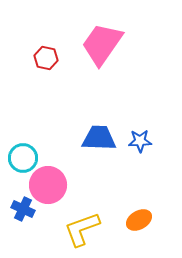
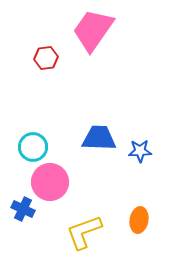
pink trapezoid: moved 9 px left, 14 px up
red hexagon: rotated 20 degrees counterclockwise
blue star: moved 10 px down
cyan circle: moved 10 px right, 11 px up
pink circle: moved 2 px right, 3 px up
orange ellipse: rotated 50 degrees counterclockwise
yellow L-shape: moved 2 px right, 3 px down
